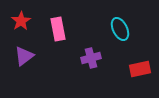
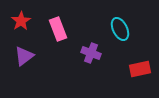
pink rectangle: rotated 10 degrees counterclockwise
purple cross: moved 5 px up; rotated 36 degrees clockwise
